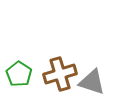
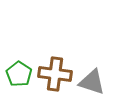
brown cross: moved 5 px left; rotated 24 degrees clockwise
